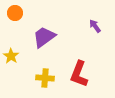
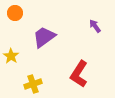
red L-shape: rotated 12 degrees clockwise
yellow cross: moved 12 px left, 6 px down; rotated 24 degrees counterclockwise
